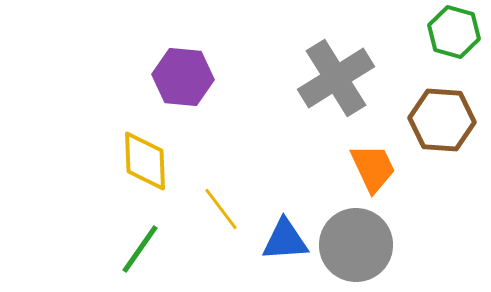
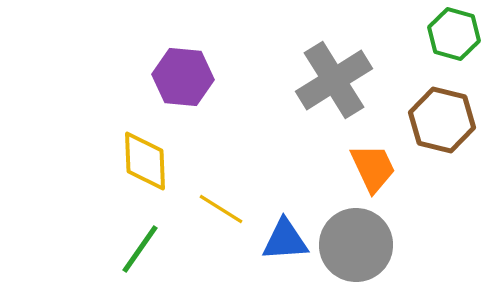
green hexagon: moved 2 px down
gray cross: moved 2 px left, 2 px down
brown hexagon: rotated 10 degrees clockwise
yellow line: rotated 21 degrees counterclockwise
